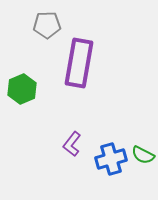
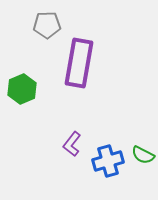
blue cross: moved 3 px left, 2 px down
